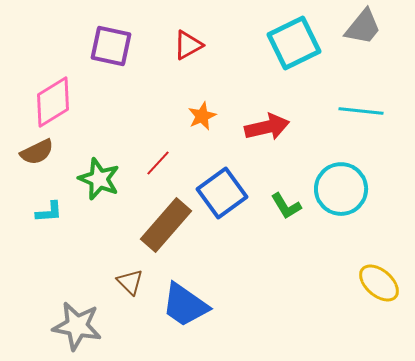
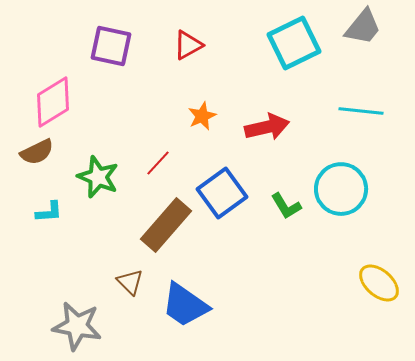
green star: moved 1 px left, 2 px up
